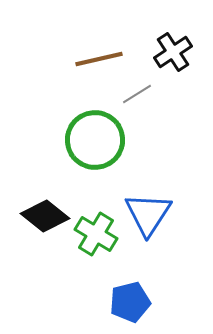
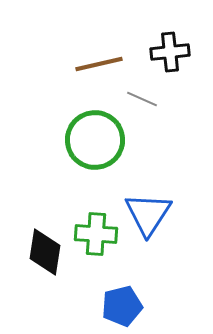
black cross: moved 3 px left; rotated 27 degrees clockwise
brown line: moved 5 px down
gray line: moved 5 px right, 5 px down; rotated 56 degrees clockwise
black diamond: moved 36 px down; rotated 60 degrees clockwise
green cross: rotated 27 degrees counterclockwise
blue pentagon: moved 8 px left, 4 px down
